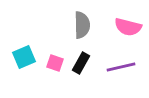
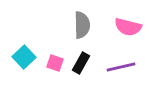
cyan square: rotated 20 degrees counterclockwise
